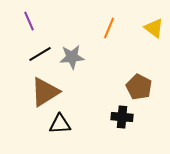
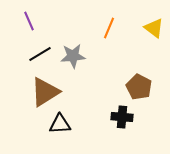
gray star: moved 1 px right, 1 px up
